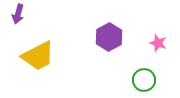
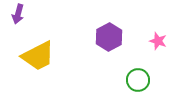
pink star: moved 2 px up
green circle: moved 6 px left
